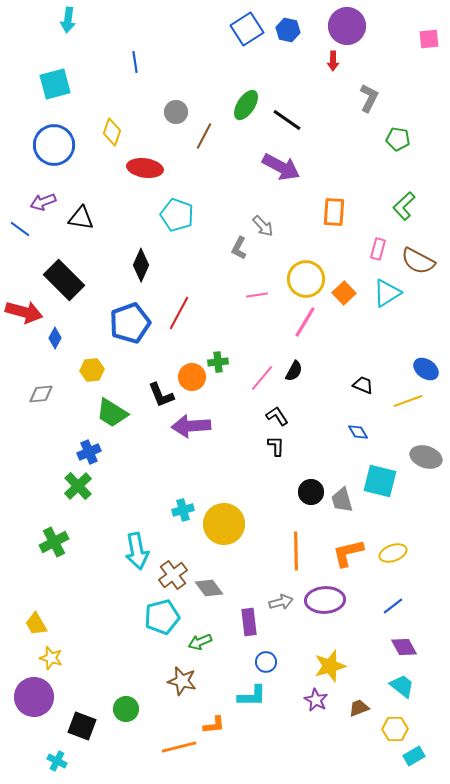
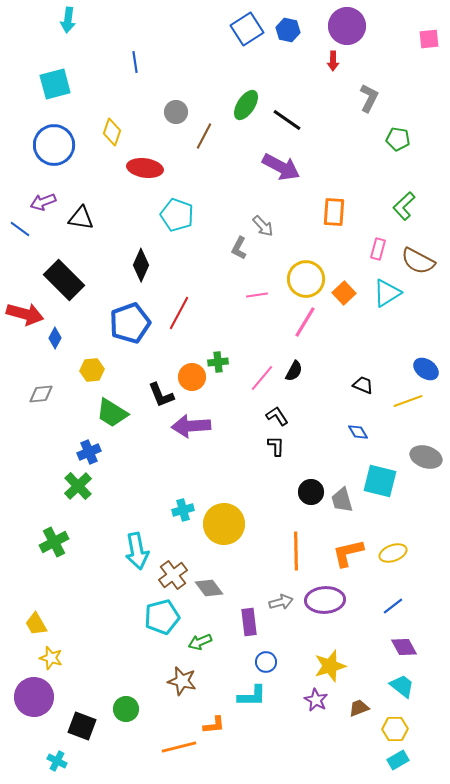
red arrow at (24, 312): moved 1 px right, 2 px down
cyan rectangle at (414, 756): moved 16 px left, 4 px down
